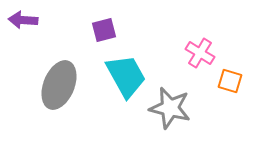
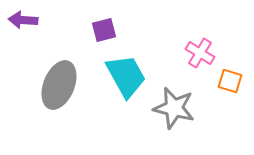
gray star: moved 4 px right
